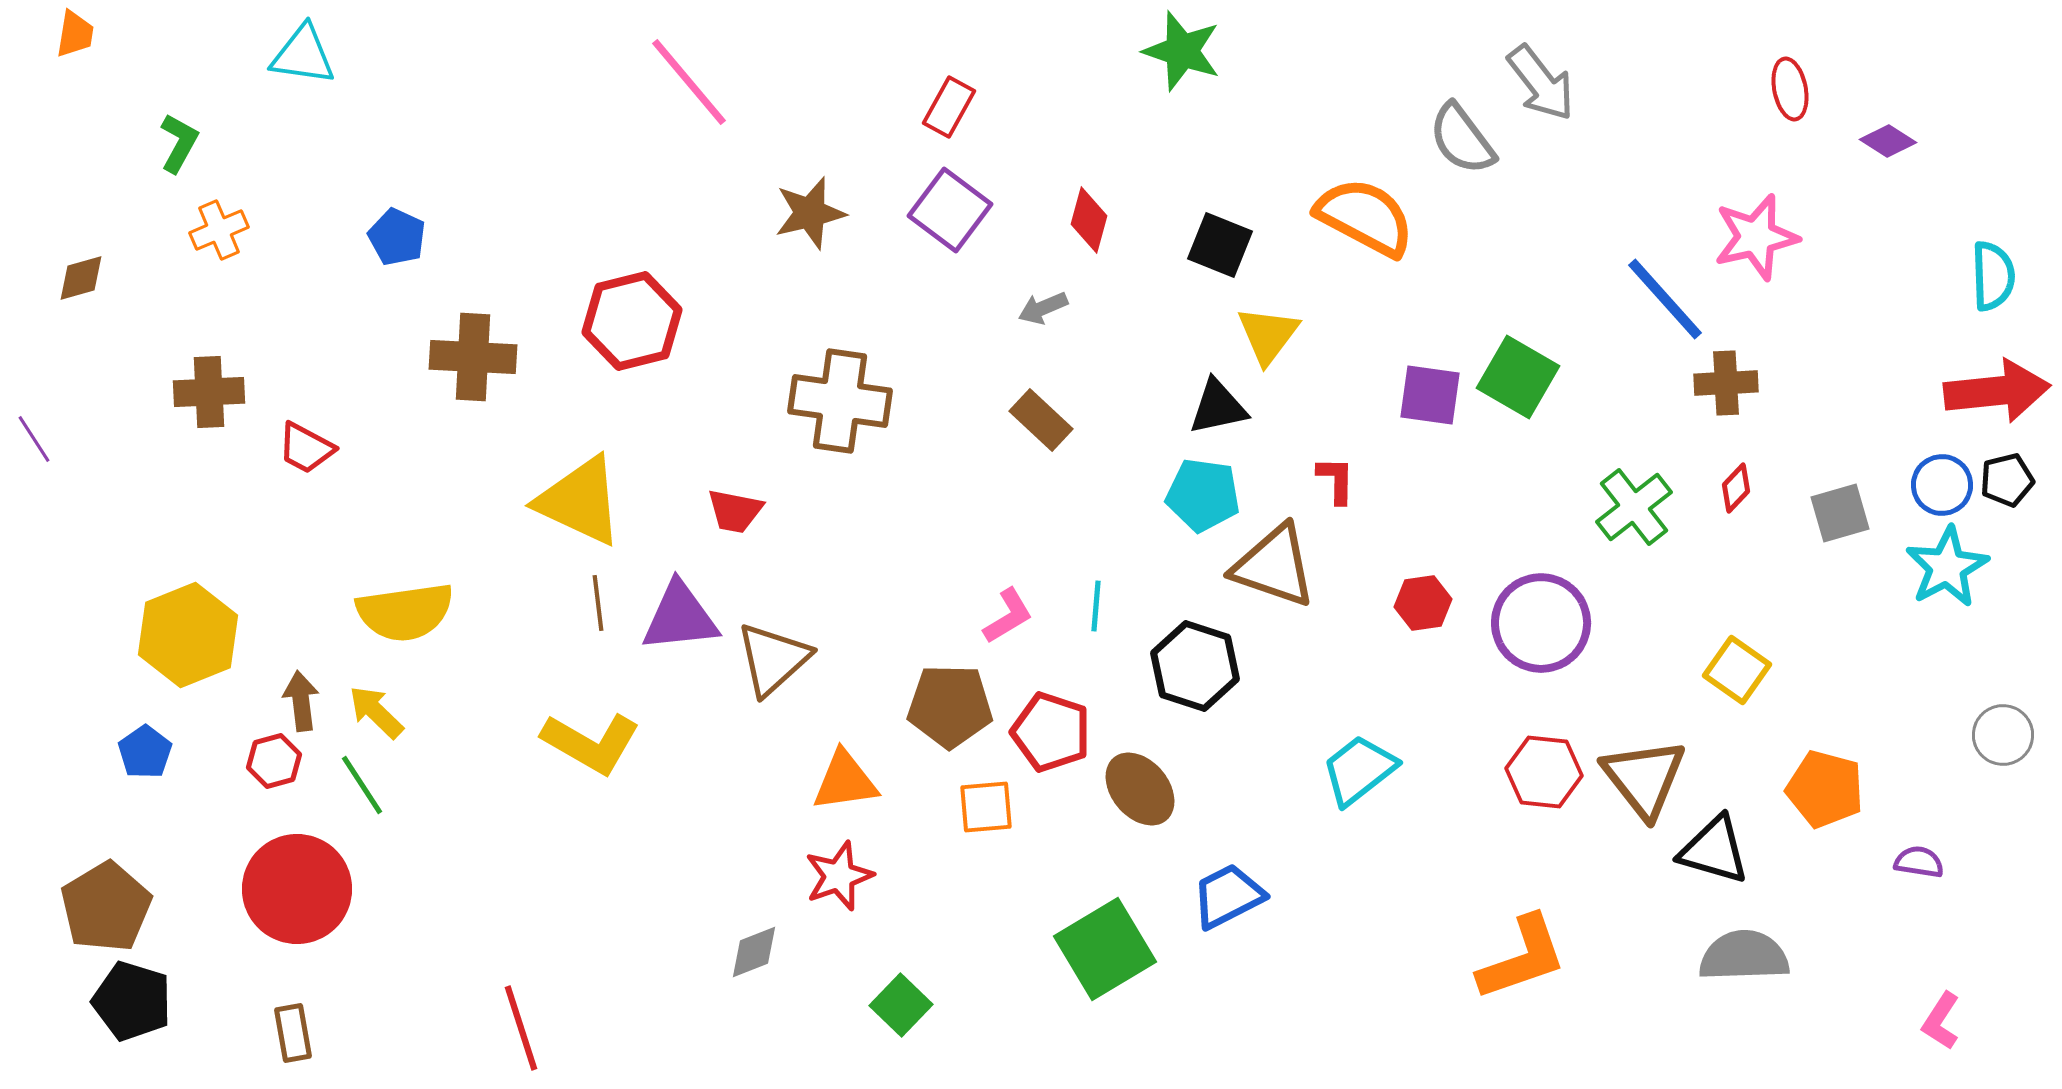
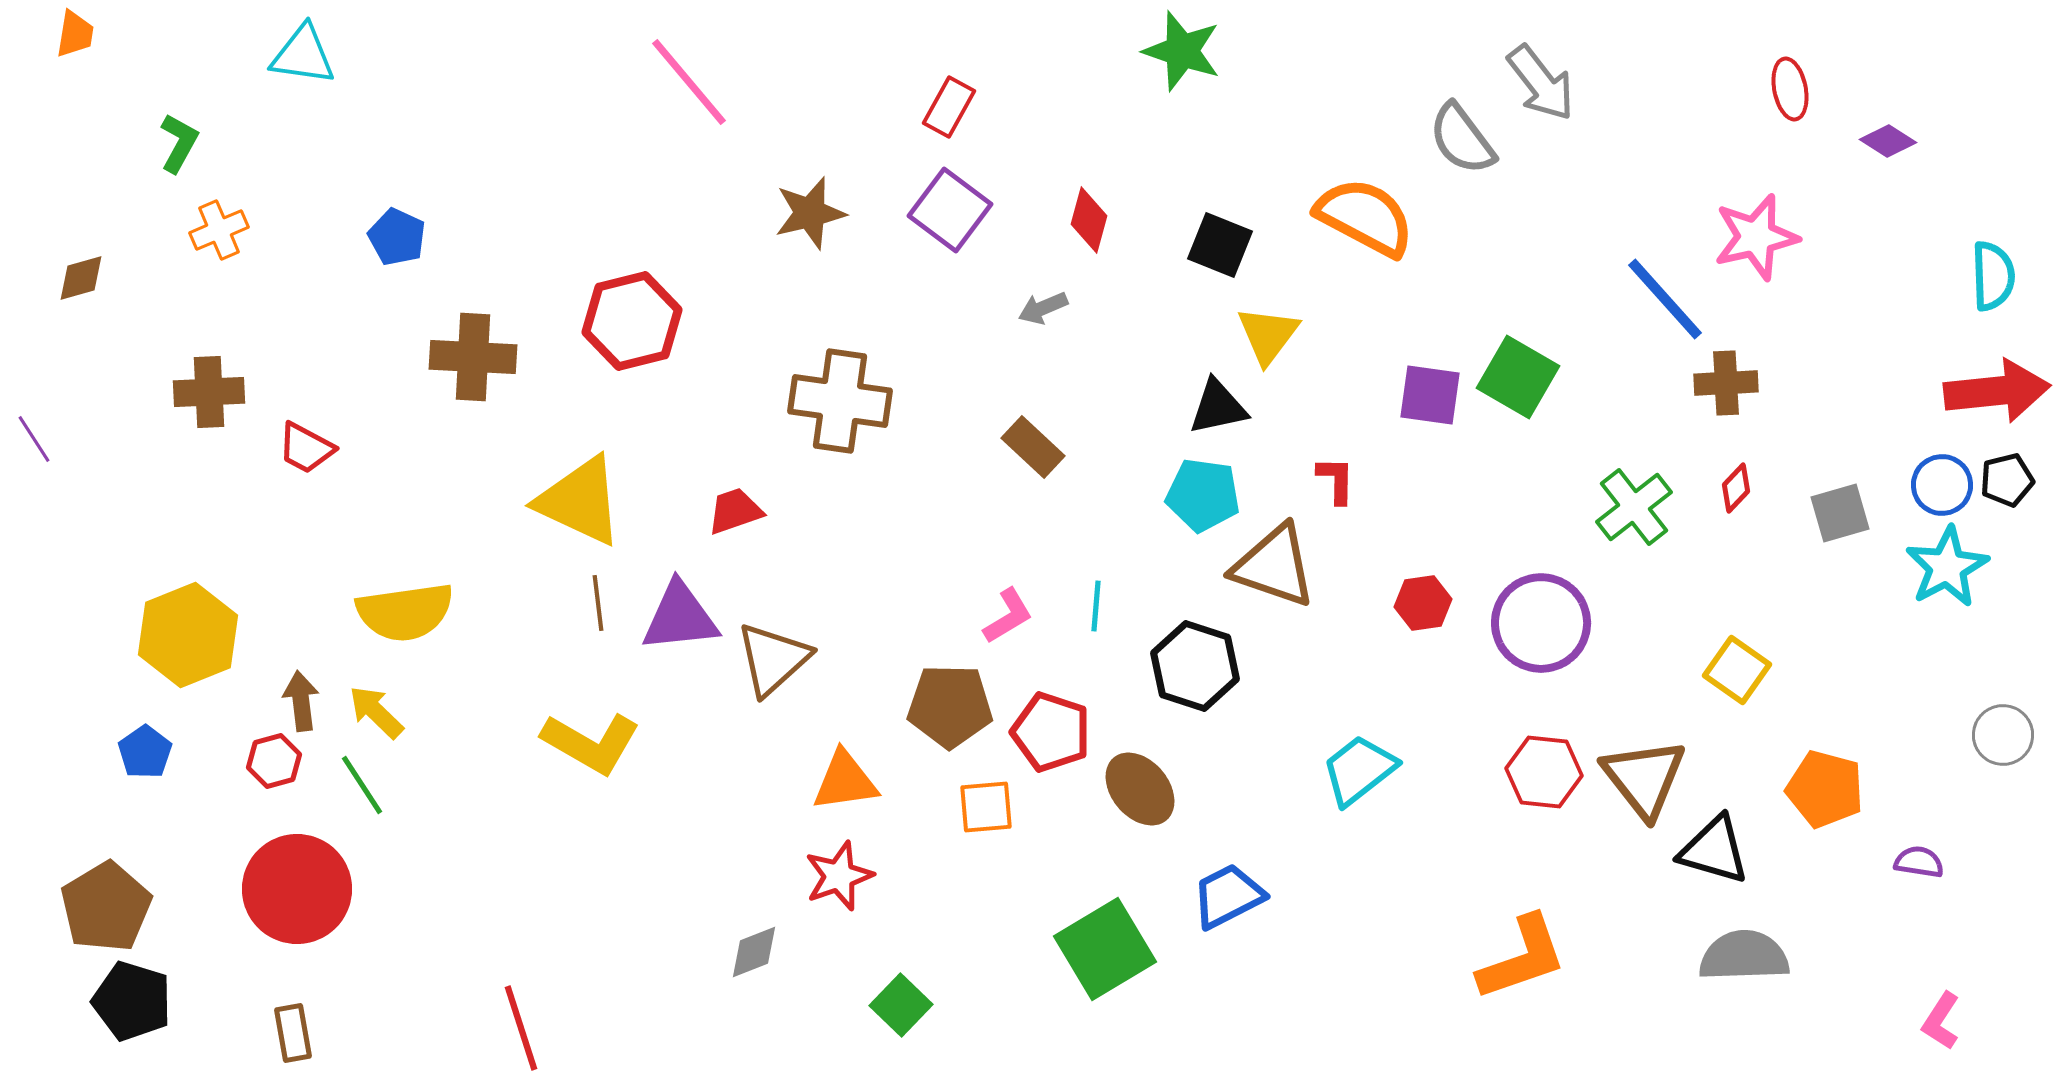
brown rectangle at (1041, 420): moved 8 px left, 27 px down
red trapezoid at (735, 511): rotated 150 degrees clockwise
